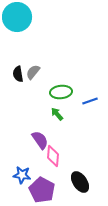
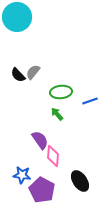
black semicircle: moved 1 px down; rotated 35 degrees counterclockwise
black ellipse: moved 1 px up
